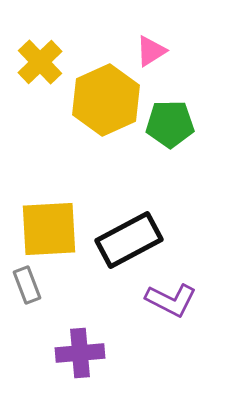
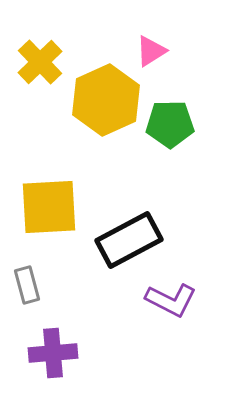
yellow square: moved 22 px up
gray rectangle: rotated 6 degrees clockwise
purple cross: moved 27 px left
